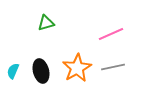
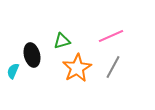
green triangle: moved 16 px right, 18 px down
pink line: moved 2 px down
gray line: rotated 50 degrees counterclockwise
black ellipse: moved 9 px left, 16 px up
